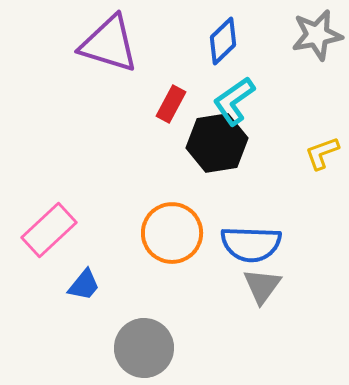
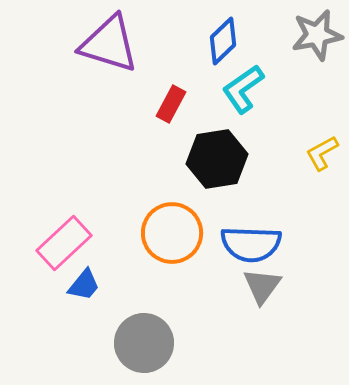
cyan L-shape: moved 9 px right, 12 px up
black hexagon: moved 16 px down
yellow L-shape: rotated 9 degrees counterclockwise
pink rectangle: moved 15 px right, 13 px down
gray circle: moved 5 px up
